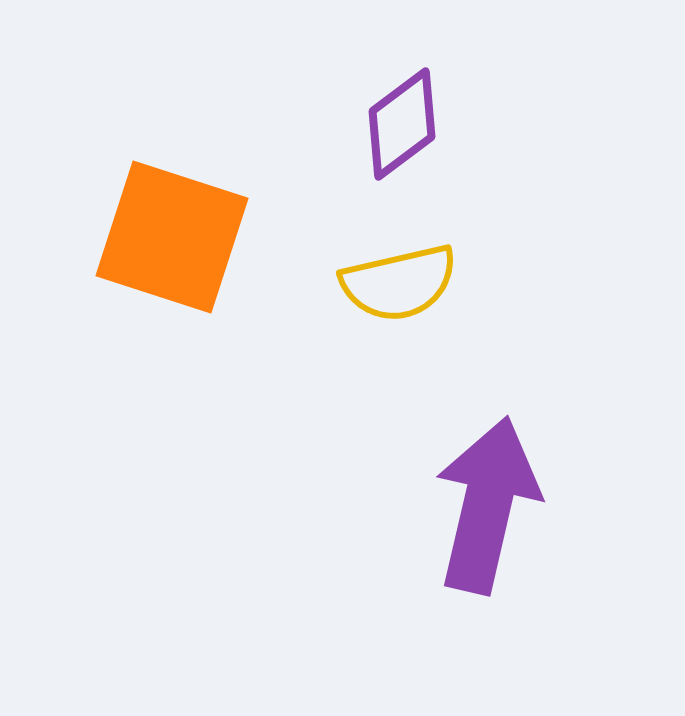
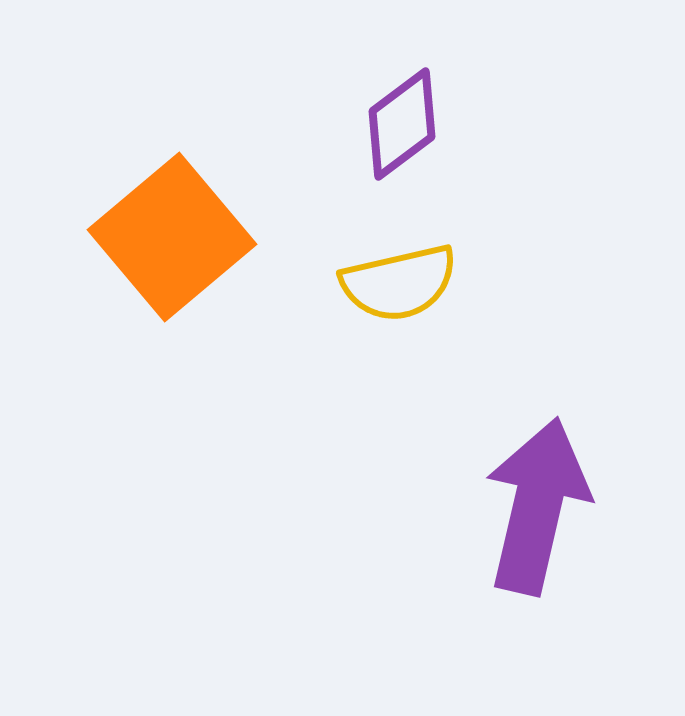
orange square: rotated 32 degrees clockwise
purple arrow: moved 50 px right, 1 px down
